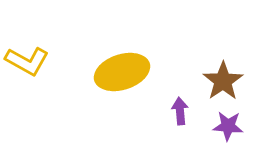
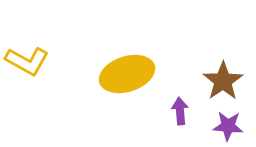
yellow ellipse: moved 5 px right, 2 px down
